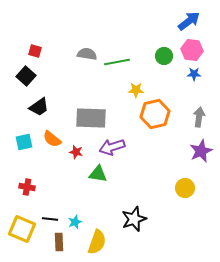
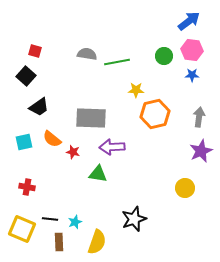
blue star: moved 2 px left, 1 px down
purple arrow: rotated 15 degrees clockwise
red star: moved 3 px left
